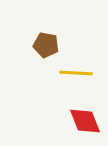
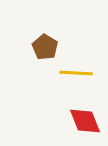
brown pentagon: moved 1 px left, 2 px down; rotated 20 degrees clockwise
